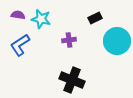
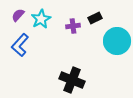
purple semicircle: rotated 56 degrees counterclockwise
cyan star: rotated 30 degrees clockwise
purple cross: moved 4 px right, 14 px up
blue L-shape: rotated 15 degrees counterclockwise
